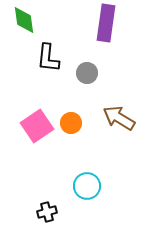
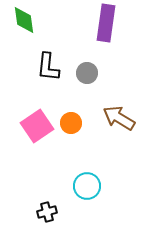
black L-shape: moved 9 px down
